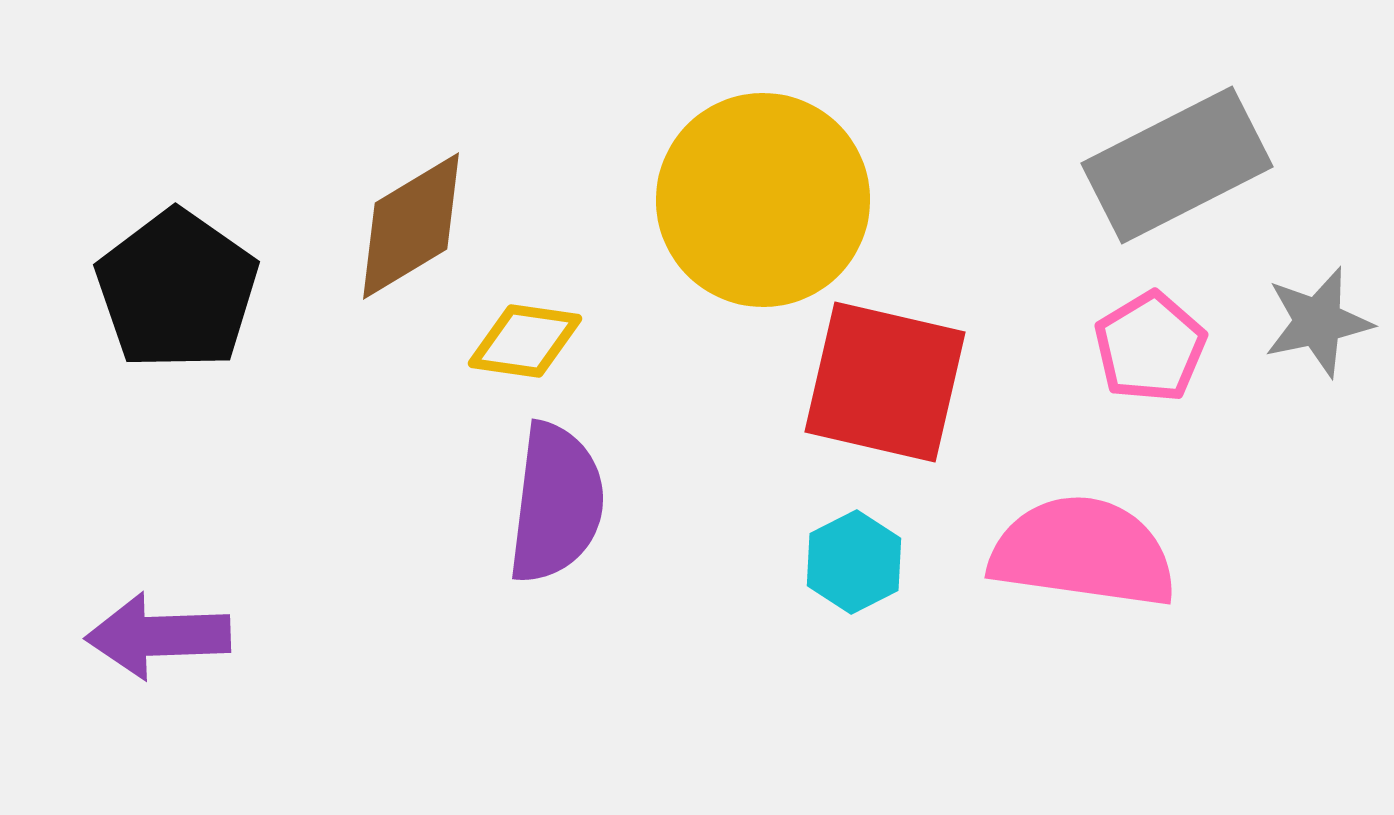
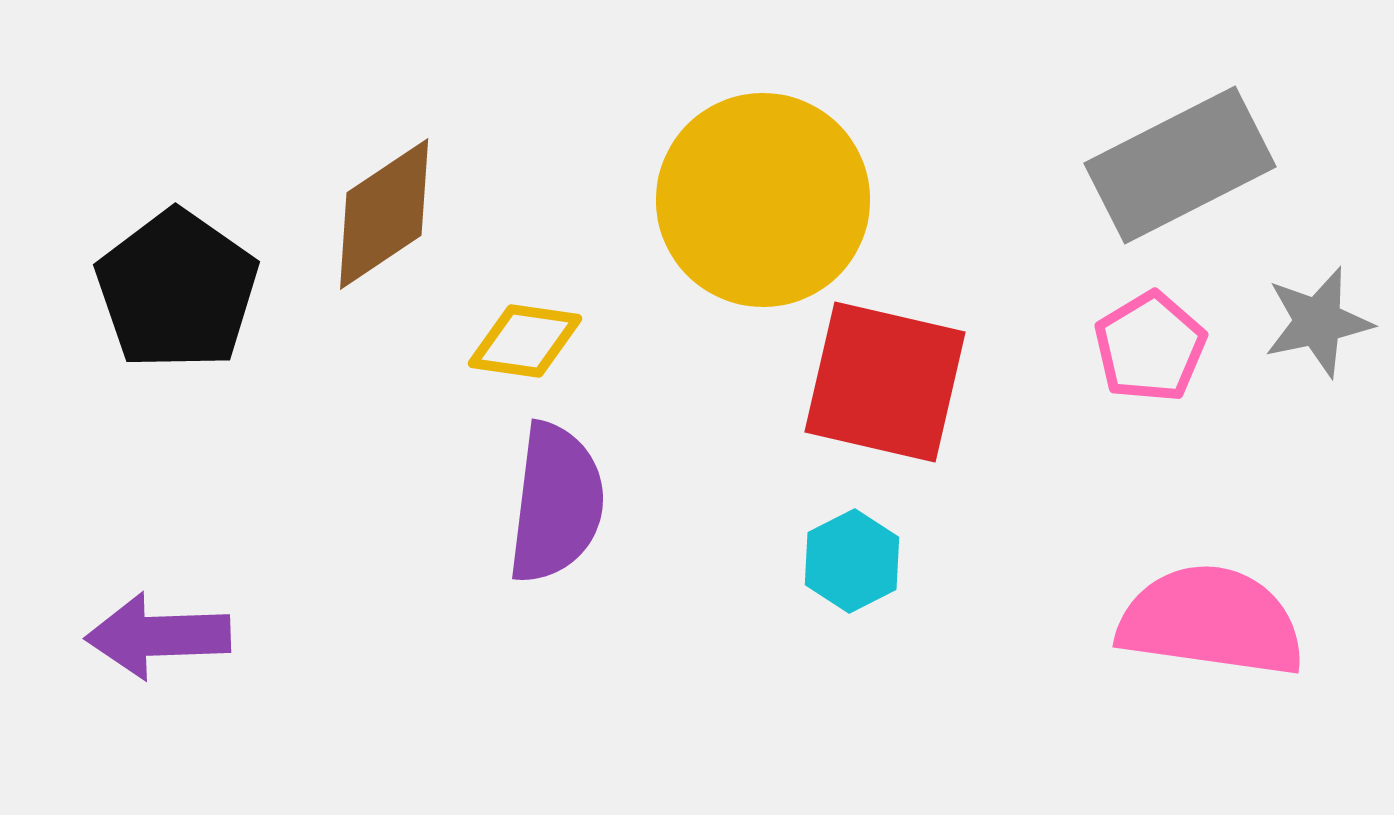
gray rectangle: moved 3 px right
brown diamond: moved 27 px left, 12 px up; rotated 3 degrees counterclockwise
pink semicircle: moved 128 px right, 69 px down
cyan hexagon: moved 2 px left, 1 px up
